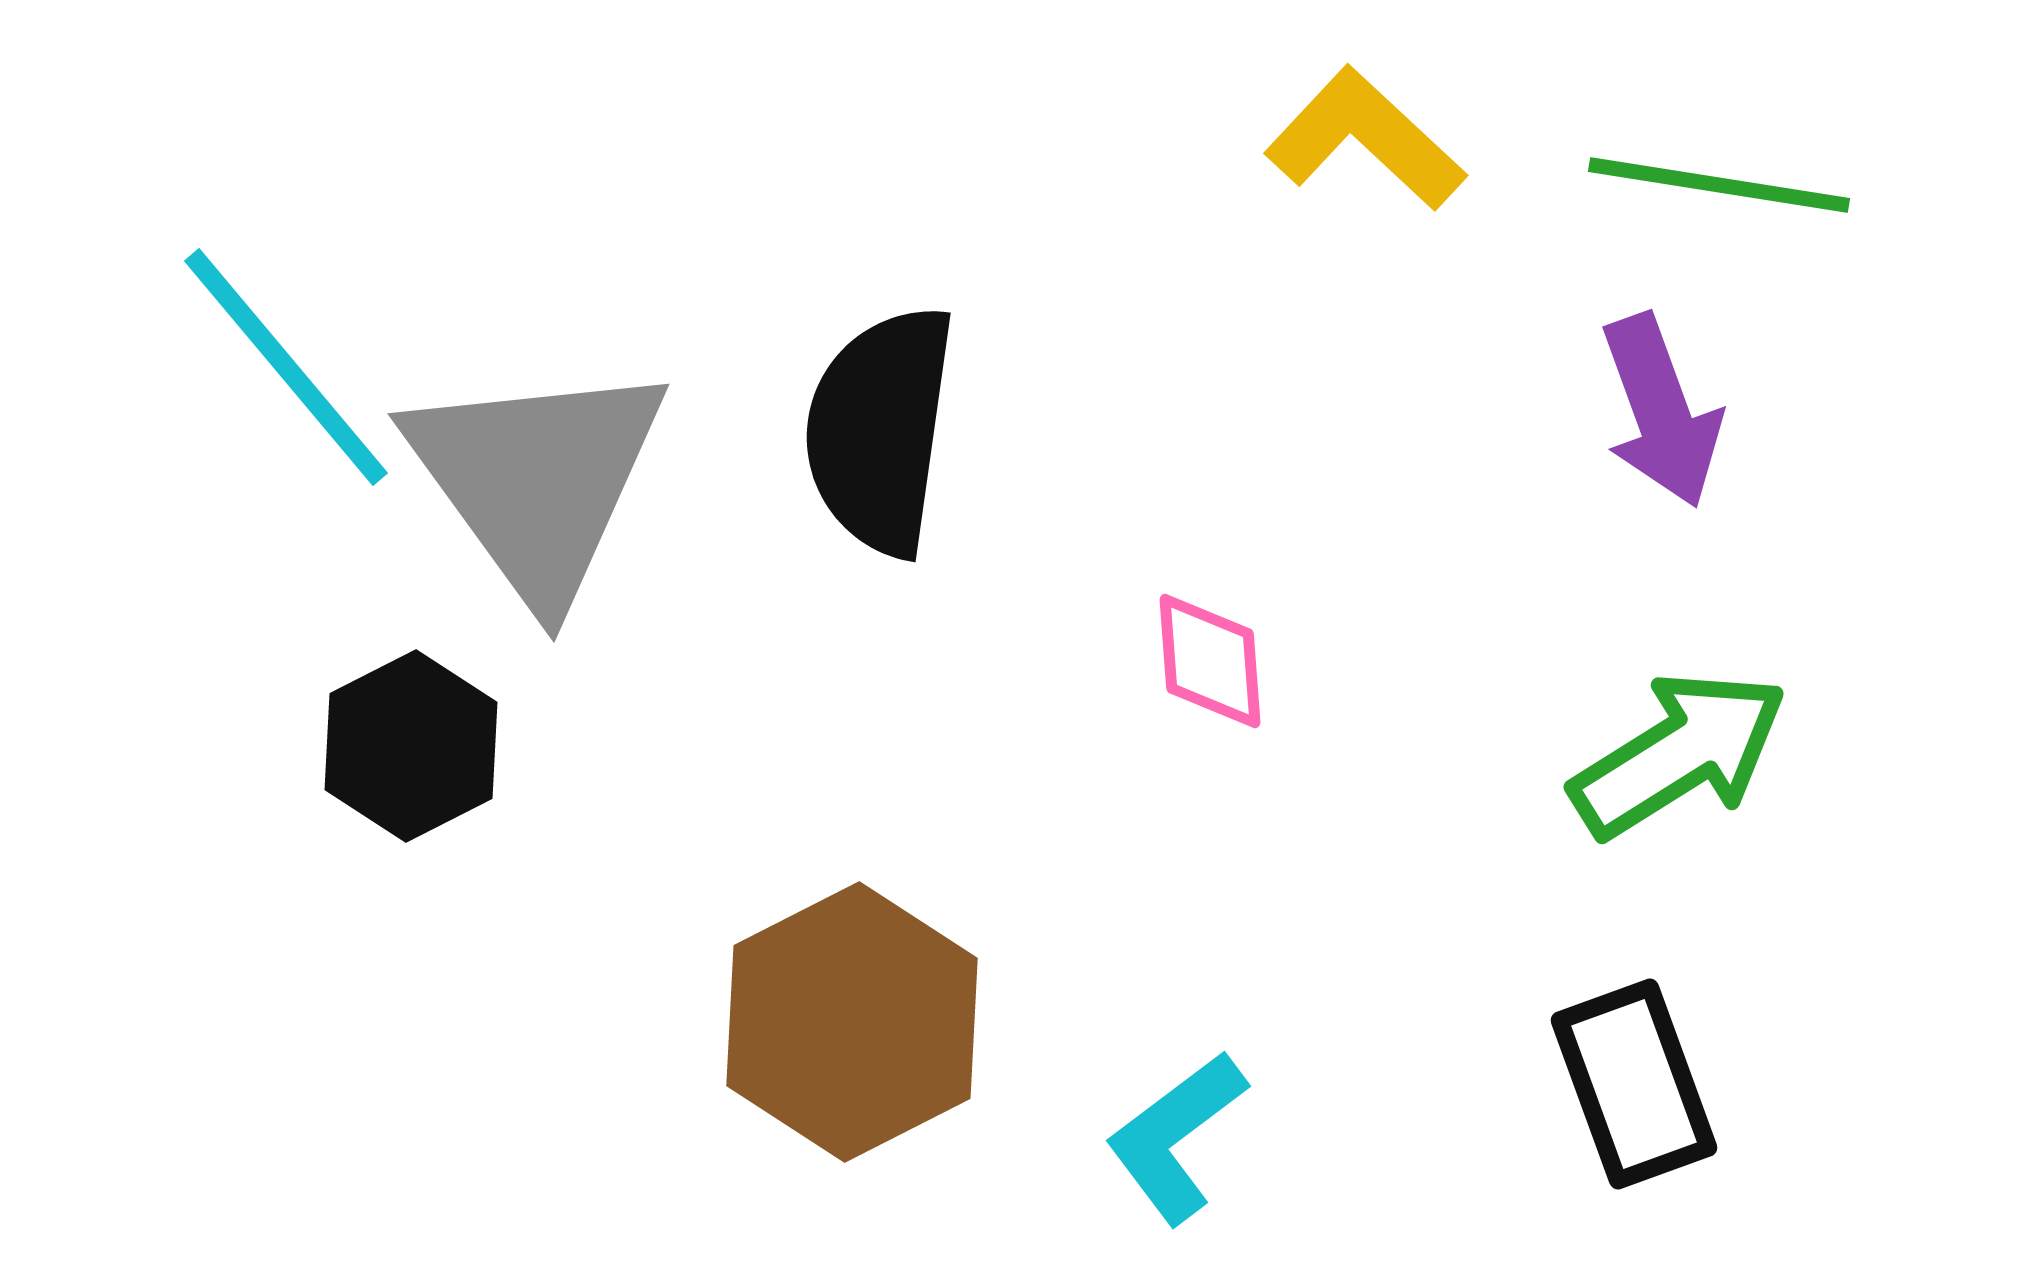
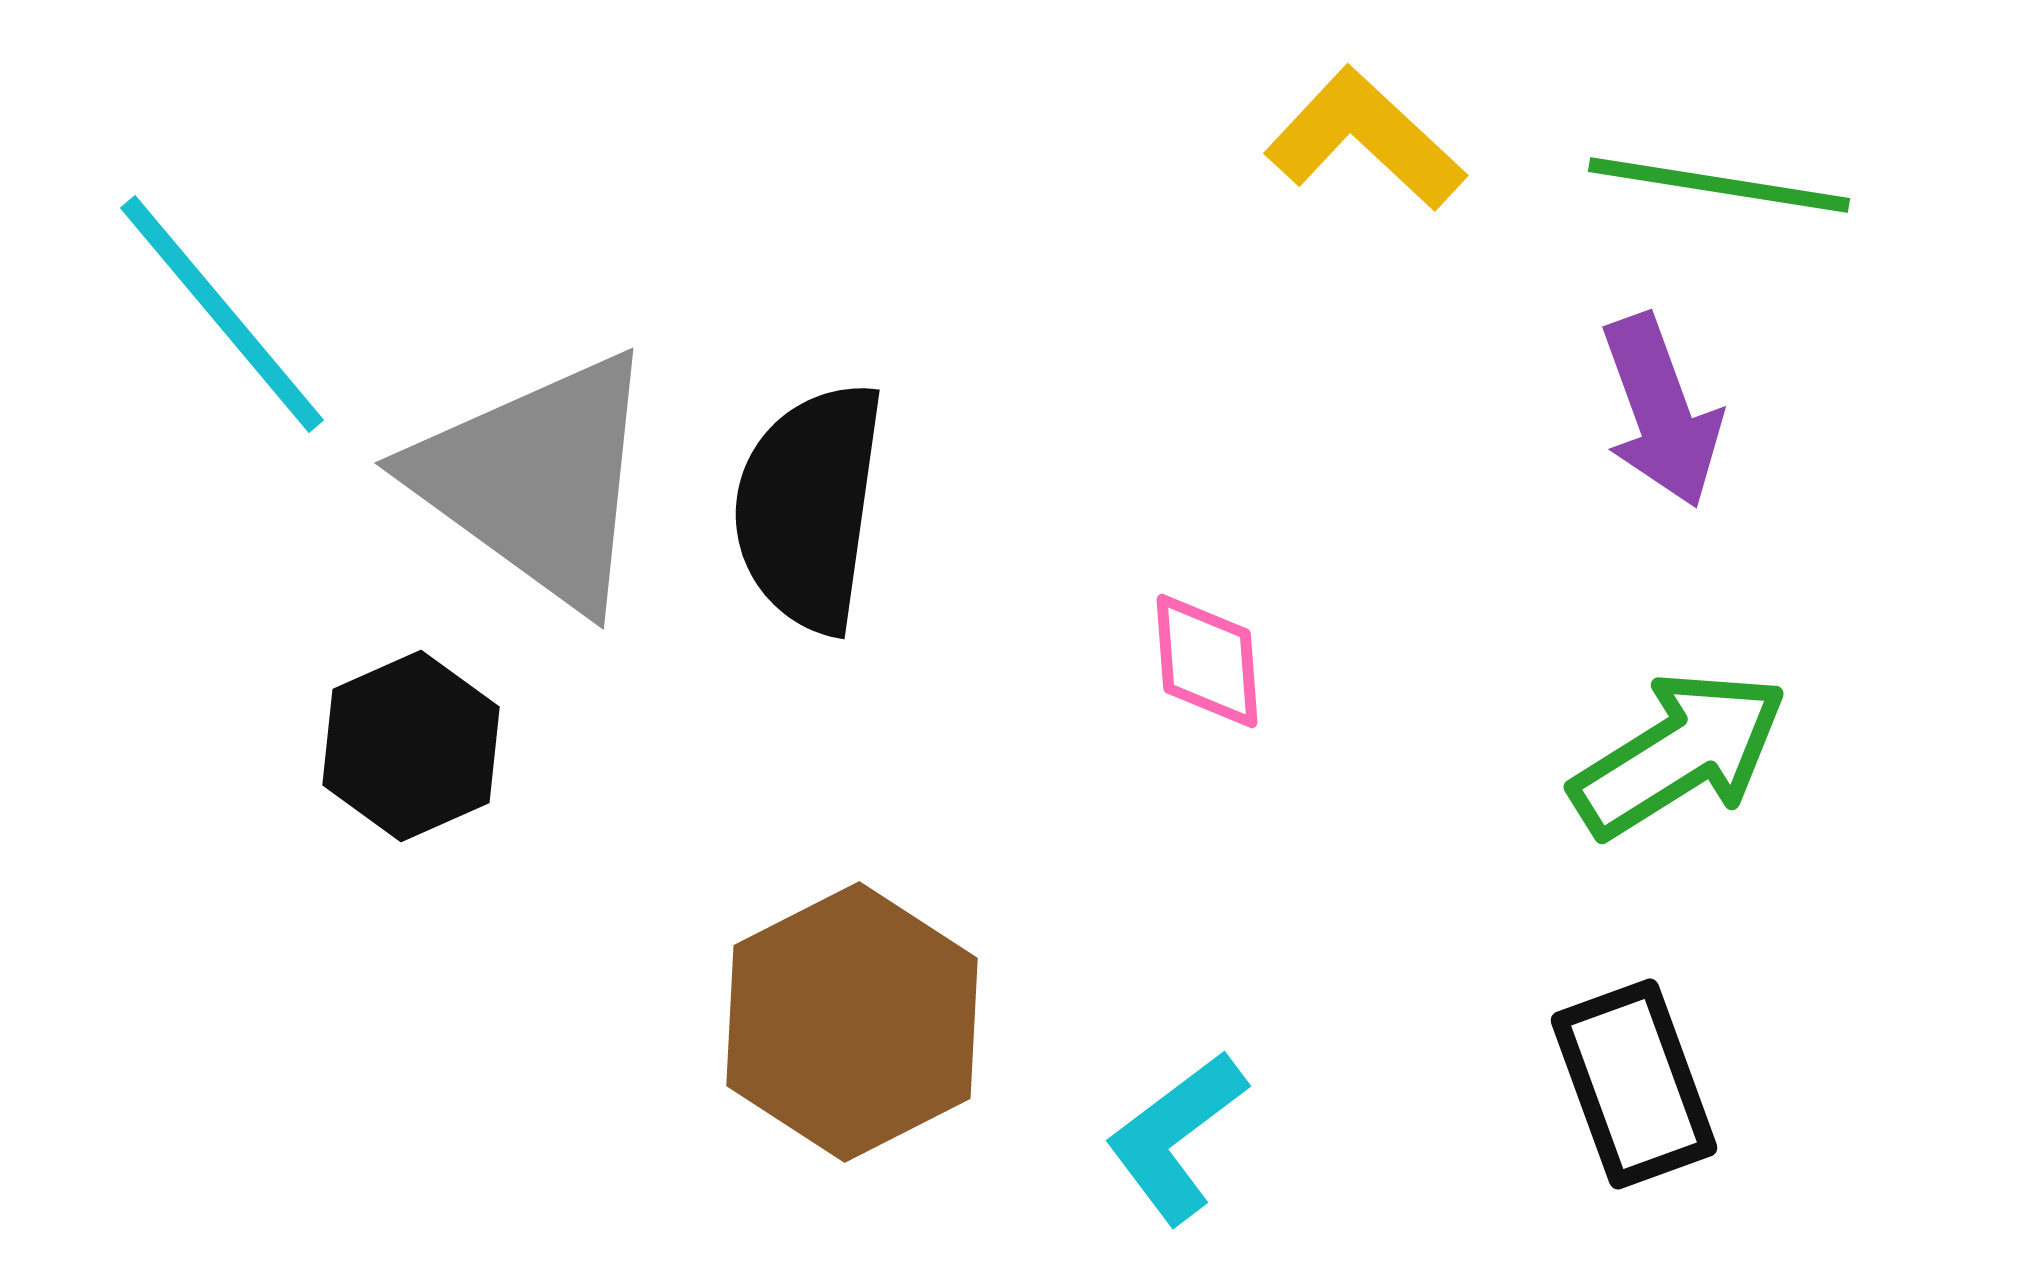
cyan line: moved 64 px left, 53 px up
black semicircle: moved 71 px left, 77 px down
gray triangle: rotated 18 degrees counterclockwise
pink diamond: moved 3 px left
black hexagon: rotated 3 degrees clockwise
